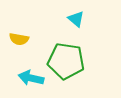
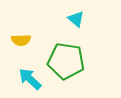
yellow semicircle: moved 2 px right, 1 px down; rotated 12 degrees counterclockwise
cyan arrow: moved 1 px left, 1 px down; rotated 30 degrees clockwise
